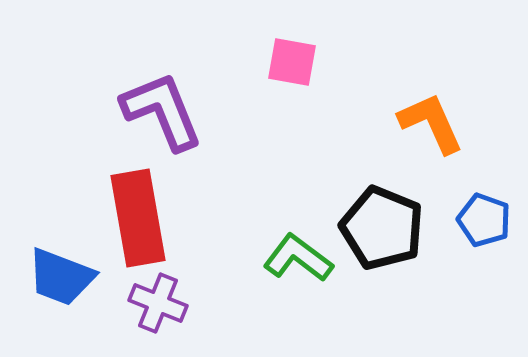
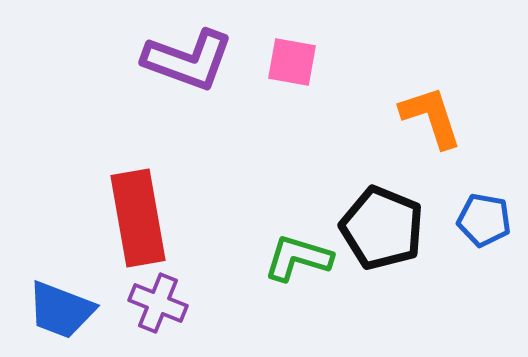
purple L-shape: moved 26 px right, 51 px up; rotated 132 degrees clockwise
orange L-shape: moved 6 px up; rotated 6 degrees clockwise
blue pentagon: rotated 10 degrees counterclockwise
green L-shape: rotated 20 degrees counterclockwise
blue trapezoid: moved 33 px down
